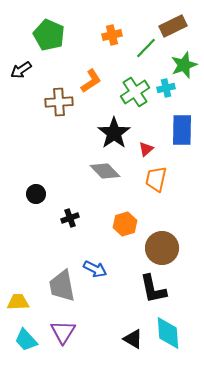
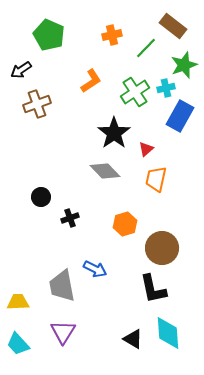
brown rectangle: rotated 64 degrees clockwise
brown cross: moved 22 px left, 2 px down; rotated 16 degrees counterclockwise
blue rectangle: moved 2 px left, 14 px up; rotated 28 degrees clockwise
black circle: moved 5 px right, 3 px down
cyan trapezoid: moved 8 px left, 4 px down
